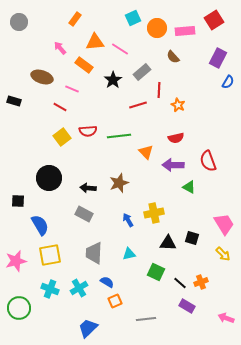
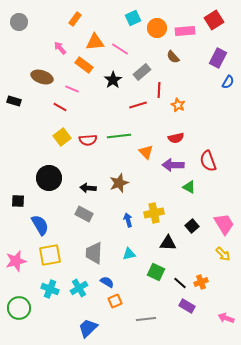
red semicircle at (88, 131): moved 9 px down
blue arrow at (128, 220): rotated 16 degrees clockwise
black square at (192, 238): moved 12 px up; rotated 32 degrees clockwise
